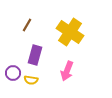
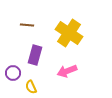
brown line: rotated 64 degrees clockwise
yellow cross: moved 1 px left, 1 px down
pink arrow: rotated 48 degrees clockwise
yellow semicircle: moved 7 px down; rotated 56 degrees clockwise
